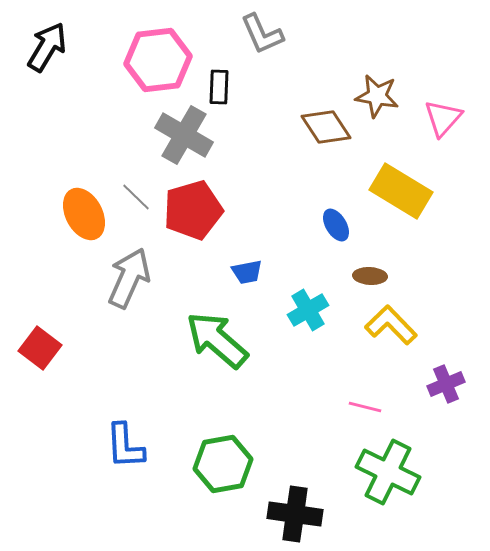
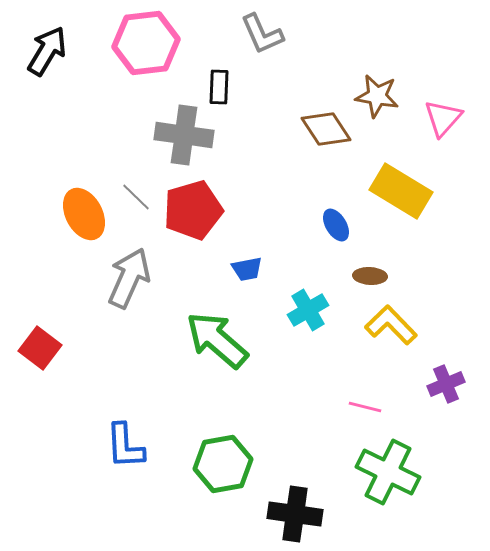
black arrow: moved 4 px down
pink hexagon: moved 12 px left, 17 px up
brown diamond: moved 2 px down
gray cross: rotated 22 degrees counterclockwise
blue trapezoid: moved 3 px up
